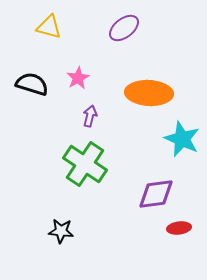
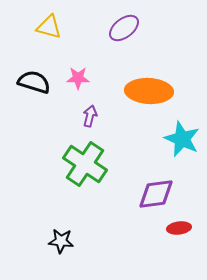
pink star: rotated 30 degrees clockwise
black semicircle: moved 2 px right, 2 px up
orange ellipse: moved 2 px up
black star: moved 10 px down
